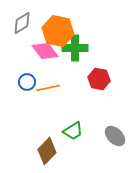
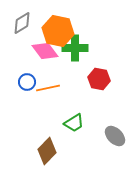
green trapezoid: moved 1 px right, 8 px up
